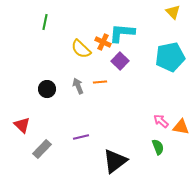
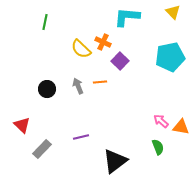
cyan L-shape: moved 5 px right, 16 px up
